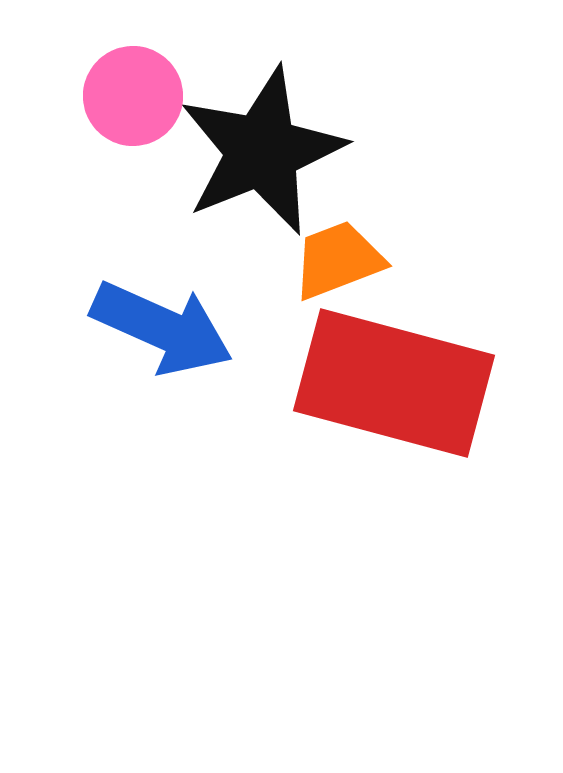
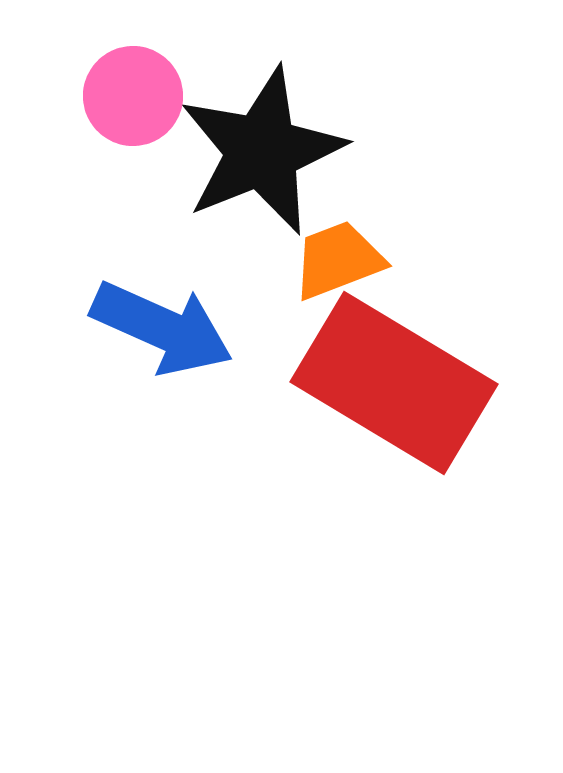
red rectangle: rotated 16 degrees clockwise
